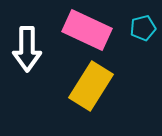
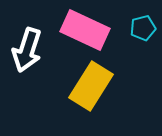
pink rectangle: moved 2 px left
white arrow: moved 1 px down; rotated 18 degrees clockwise
